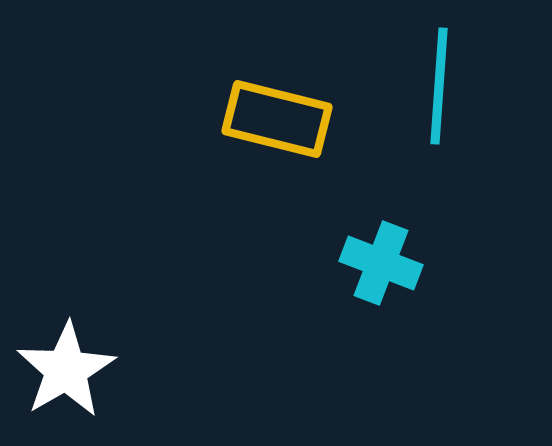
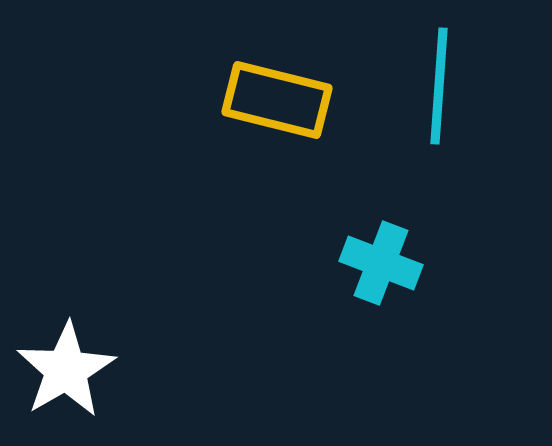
yellow rectangle: moved 19 px up
